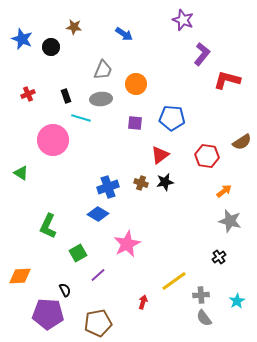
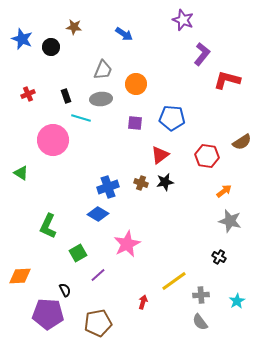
black cross: rotated 24 degrees counterclockwise
gray semicircle: moved 4 px left, 4 px down
